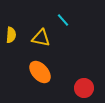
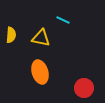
cyan line: rotated 24 degrees counterclockwise
orange ellipse: rotated 25 degrees clockwise
